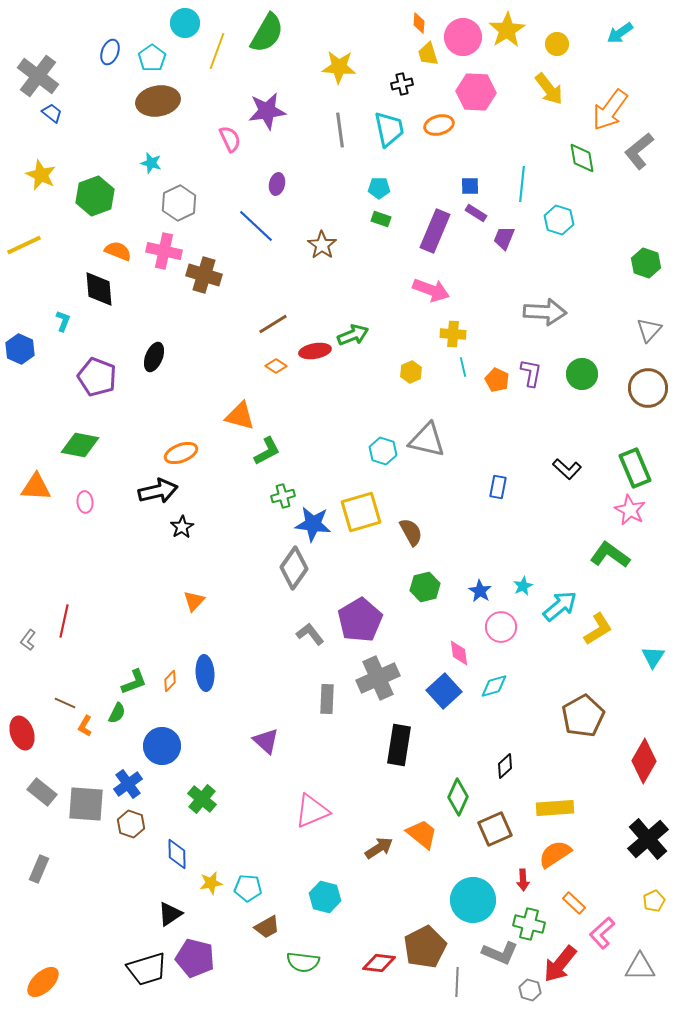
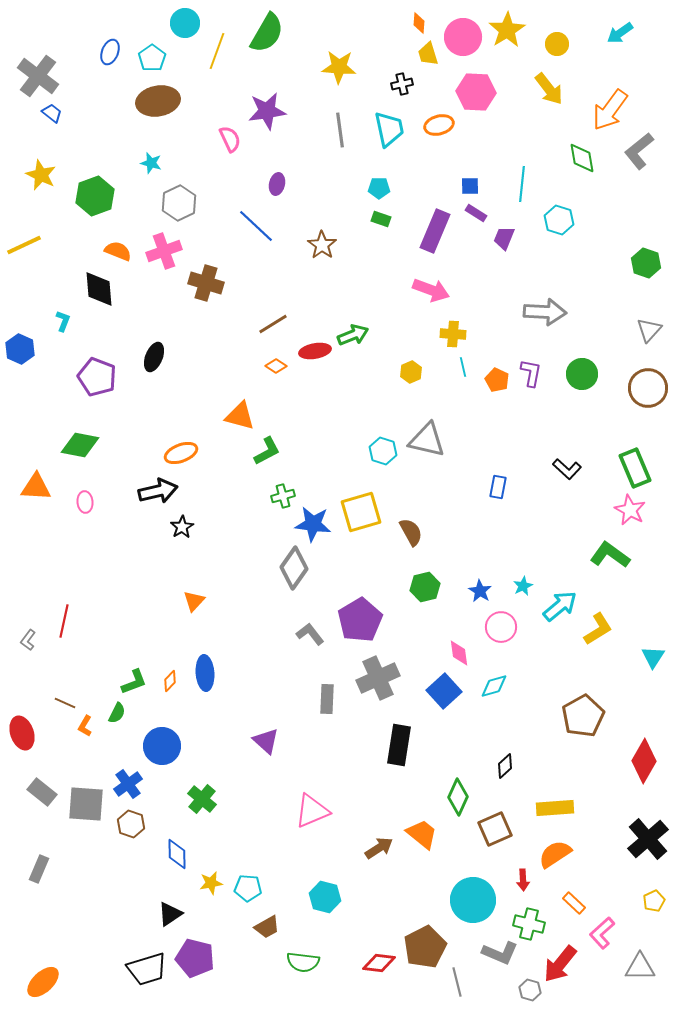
pink cross at (164, 251): rotated 32 degrees counterclockwise
brown cross at (204, 275): moved 2 px right, 8 px down
gray line at (457, 982): rotated 16 degrees counterclockwise
